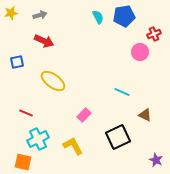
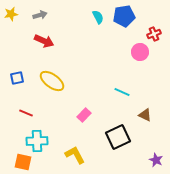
yellow star: moved 1 px down
blue square: moved 16 px down
yellow ellipse: moved 1 px left
cyan cross: moved 1 px left, 2 px down; rotated 25 degrees clockwise
yellow L-shape: moved 2 px right, 9 px down
